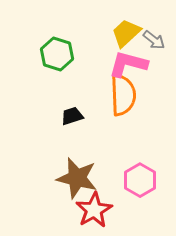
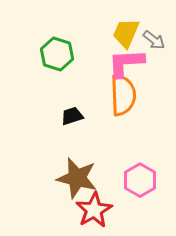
yellow trapezoid: rotated 24 degrees counterclockwise
pink L-shape: moved 2 px left, 1 px up; rotated 18 degrees counterclockwise
